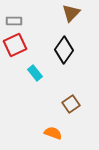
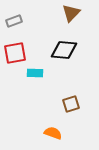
gray rectangle: rotated 21 degrees counterclockwise
red square: moved 8 px down; rotated 15 degrees clockwise
black diamond: rotated 60 degrees clockwise
cyan rectangle: rotated 49 degrees counterclockwise
brown square: rotated 18 degrees clockwise
